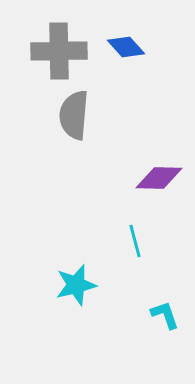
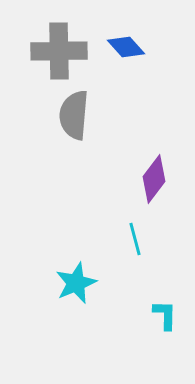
purple diamond: moved 5 px left, 1 px down; rotated 54 degrees counterclockwise
cyan line: moved 2 px up
cyan star: moved 2 px up; rotated 9 degrees counterclockwise
cyan L-shape: rotated 20 degrees clockwise
